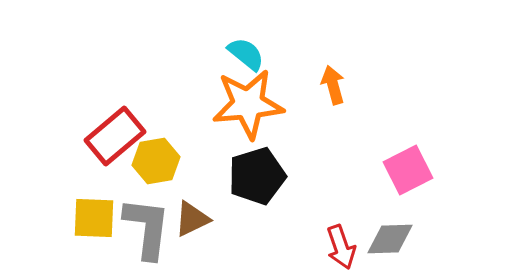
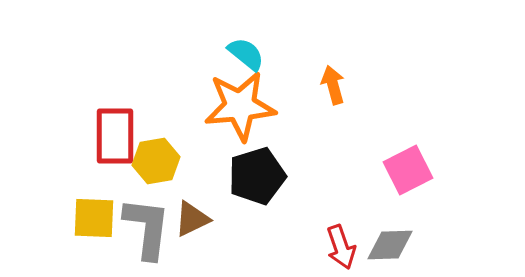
orange star: moved 8 px left, 2 px down
red rectangle: rotated 50 degrees counterclockwise
gray diamond: moved 6 px down
